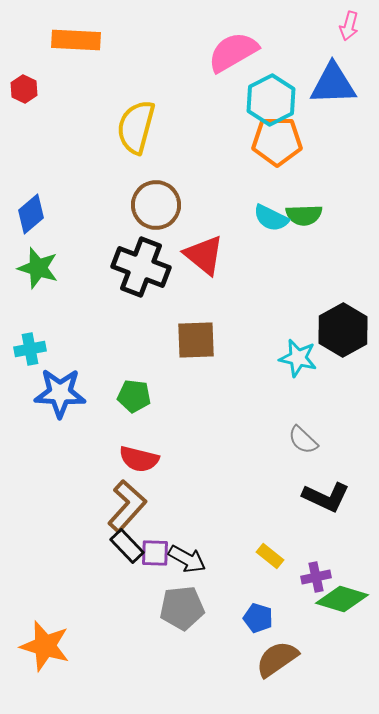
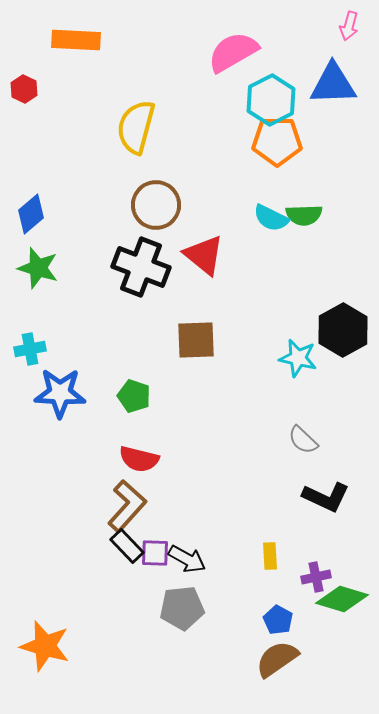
green pentagon: rotated 12 degrees clockwise
yellow rectangle: rotated 48 degrees clockwise
blue pentagon: moved 20 px right, 2 px down; rotated 12 degrees clockwise
